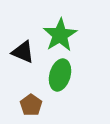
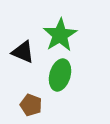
brown pentagon: rotated 15 degrees counterclockwise
